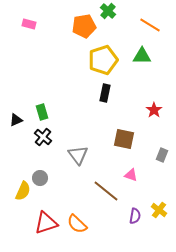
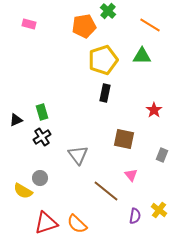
black cross: moved 1 px left; rotated 18 degrees clockwise
pink triangle: rotated 32 degrees clockwise
yellow semicircle: rotated 96 degrees clockwise
